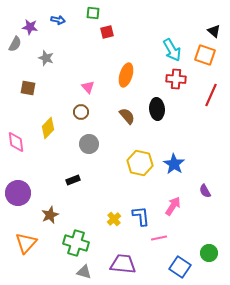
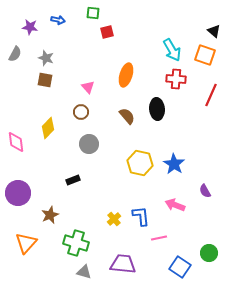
gray semicircle: moved 10 px down
brown square: moved 17 px right, 8 px up
pink arrow: moved 2 px right, 1 px up; rotated 102 degrees counterclockwise
